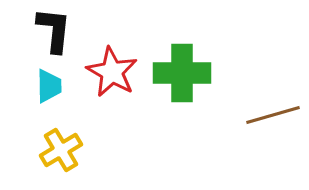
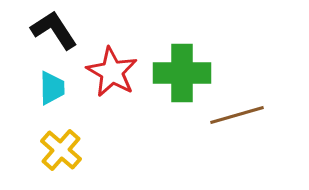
black L-shape: rotated 39 degrees counterclockwise
cyan trapezoid: moved 3 px right, 2 px down
brown line: moved 36 px left
yellow cross: rotated 18 degrees counterclockwise
